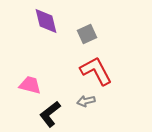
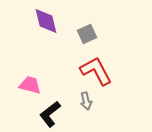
gray arrow: rotated 90 degrees counterclockwise
